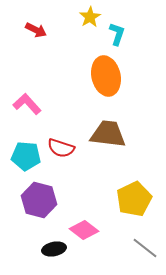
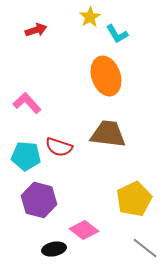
red arrow: rotated 45 degrees counterclockwise
cyan L-shape: rotated 130 degrees clockwise
orange ellipse: rotated 6 degrees counterclockwise
pink L-shape: moved 1 px up
red semicircle: moved 2 px left, 1 px up
